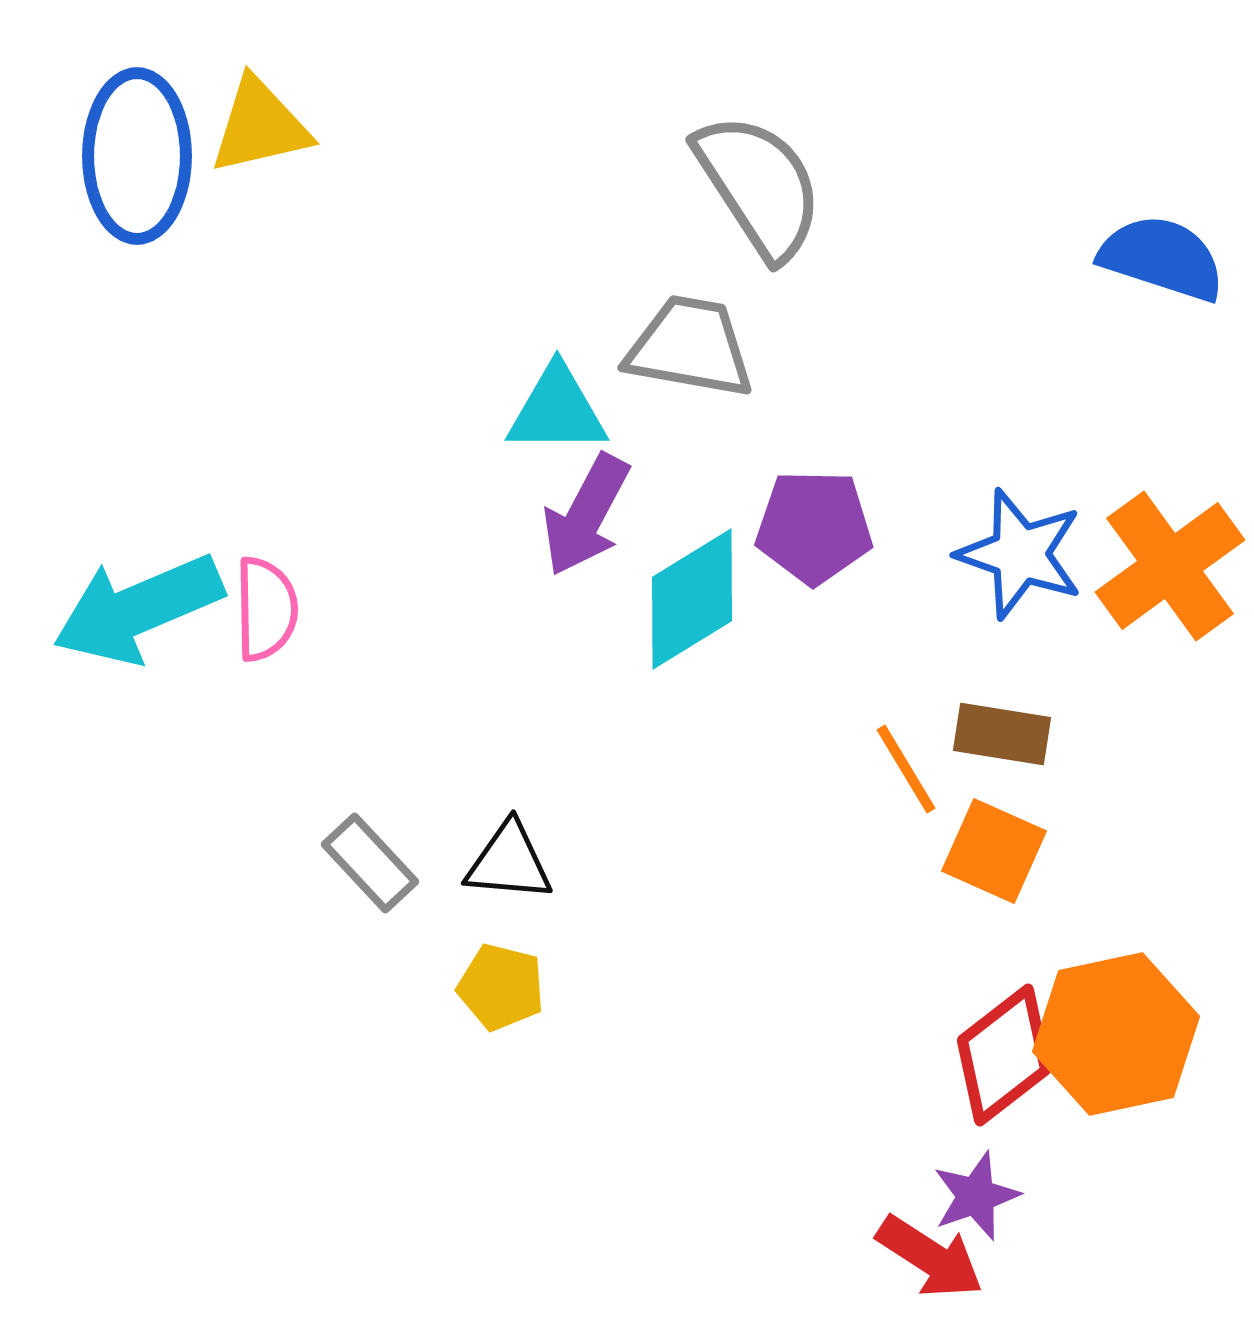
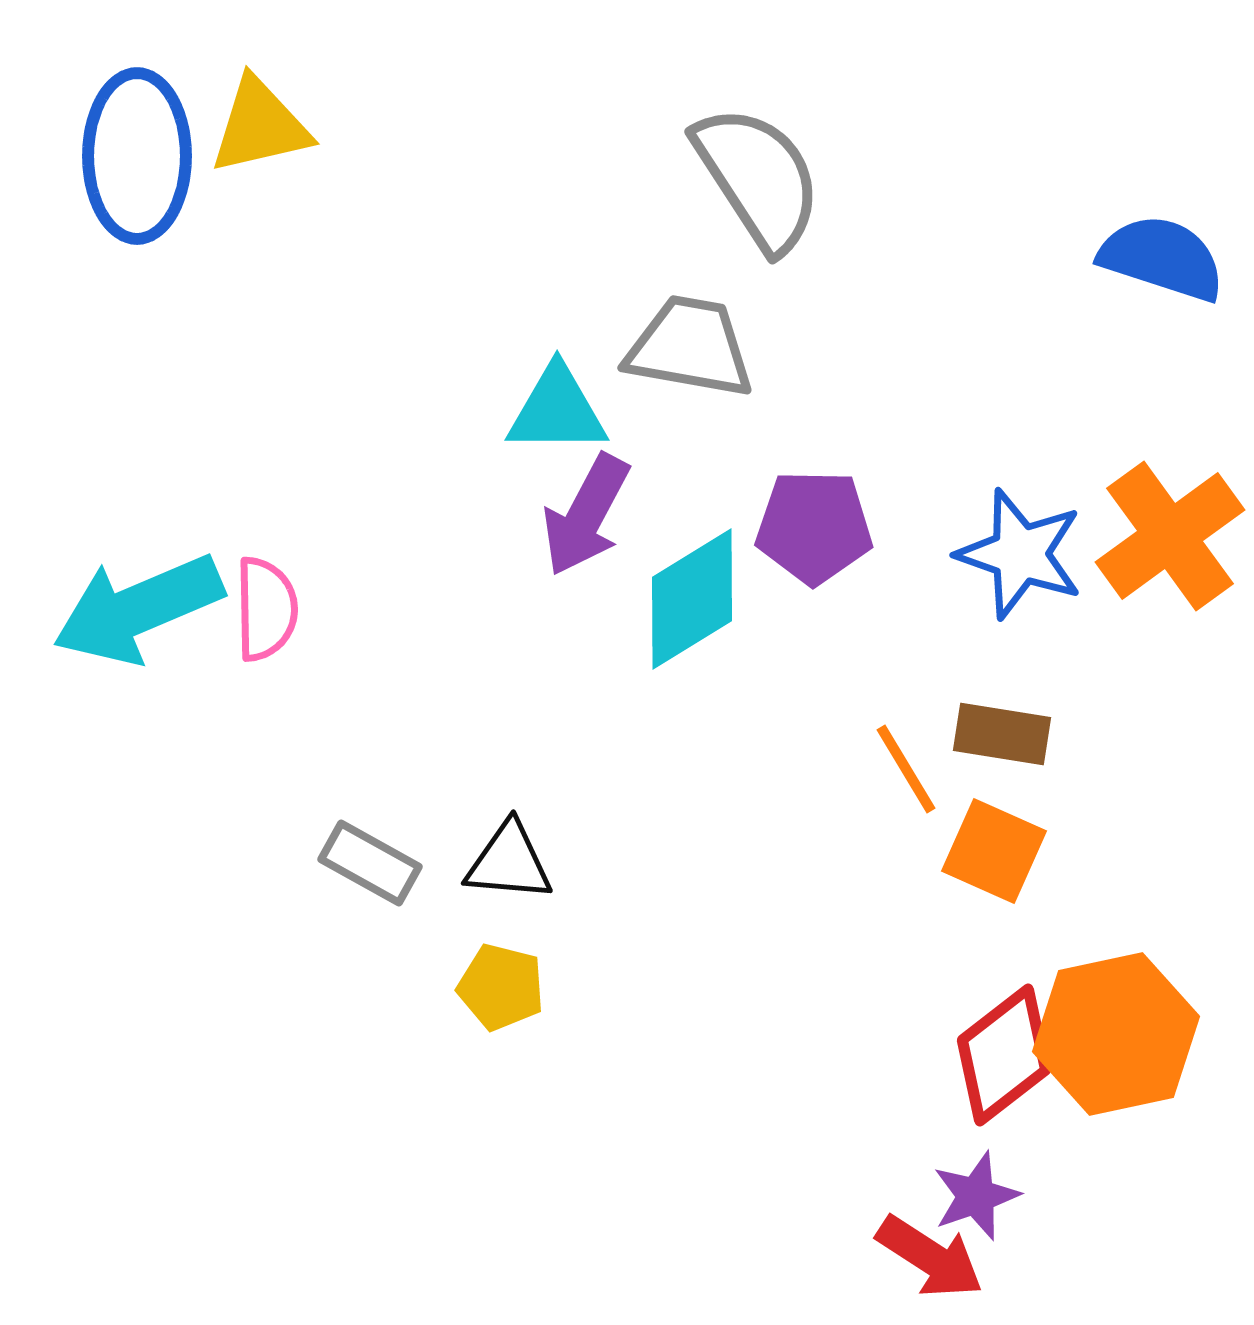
gray semicircle: moved 1 px left, 8 px up
orange cross: moved 30 px up
gray rectangle: rotated 18 degrees counterclockwise
